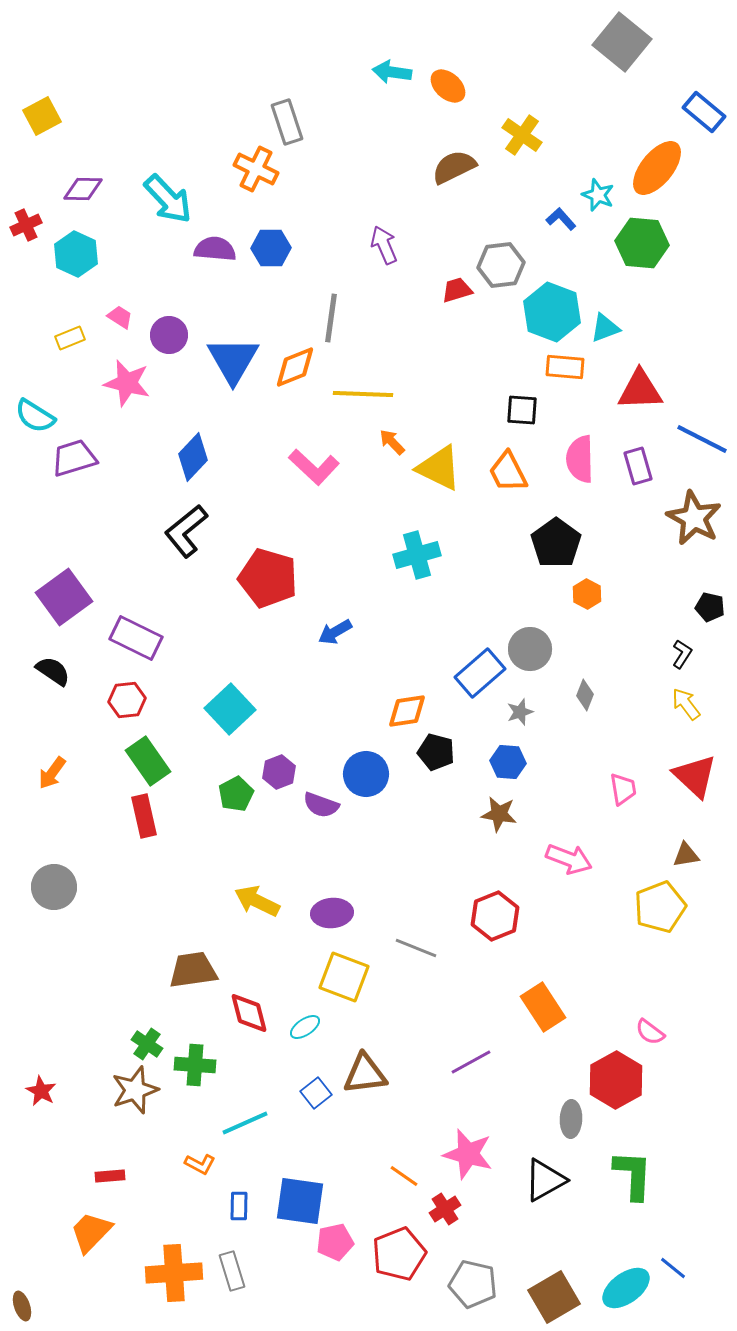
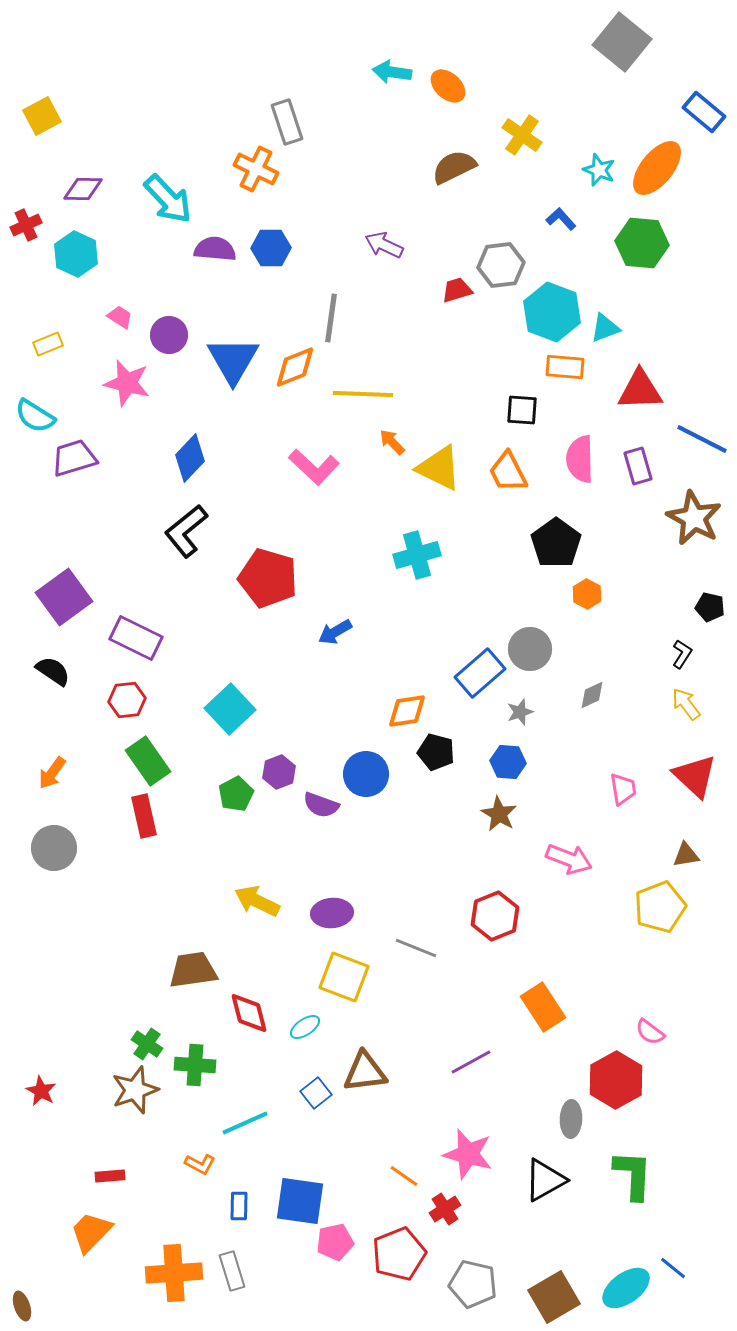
cyan star at (598, 195): moved 1 px right, 25 px up
purple arrow at (384, 245): rotated 42 degrees counterclockwise
yellow rectangle at (70, 338): moved 22 px left, 6 px down
blue diamond at (193, 457): moved 3 px left, 1 px down
gray diamond at (585, 695): moved 7 px right; rotated 44 degrees clockwise
brown star at (499, 814): rotated 21 degrees clockwise
gray circle at (54, 887): moved 39 px up
brown triangle at (365, 1074): moved 2 px up
